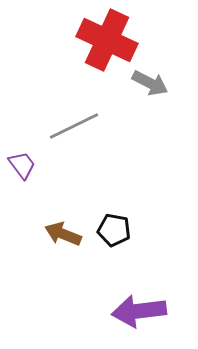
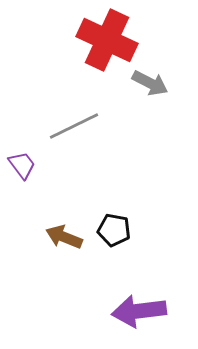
brown arrow: moved 1 px right, 3 px down
